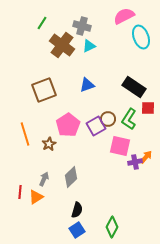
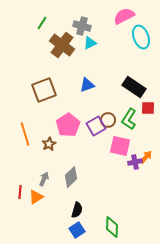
cyan triangle: moved 1 px right, 3 px up
brown circle: moved 1 px down
green diamond: rotated 25 degrees counterclockwise
